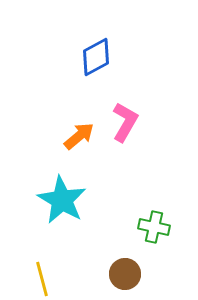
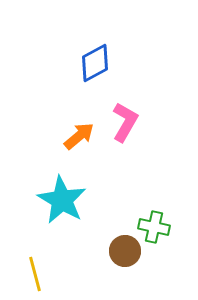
blue diamond: moved 1 px left, 6 px down
brown circle: moved 23 px up
yellow line: moved 7 px left, 5 px up
